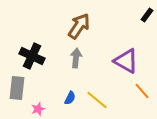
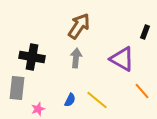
black rectangle: moved 2 px left, 17 px down; rotated 16 degrees counterclockwise
black cross: moved 1 px down; rotated 15 degrees counterclockwise
purple triangle: moved 4 px left, 2 px up
blue semicircle: moved 2 px down
